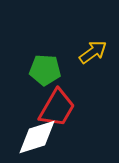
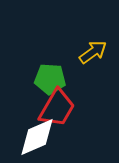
green pentagon: moved 5 px right, 9 px down
white diamond: rotated 6 degrees counterclockwise
